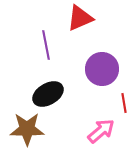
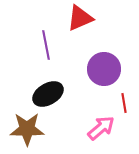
purple circle: moved 2 px right
pink arrow: moved 3 px up
